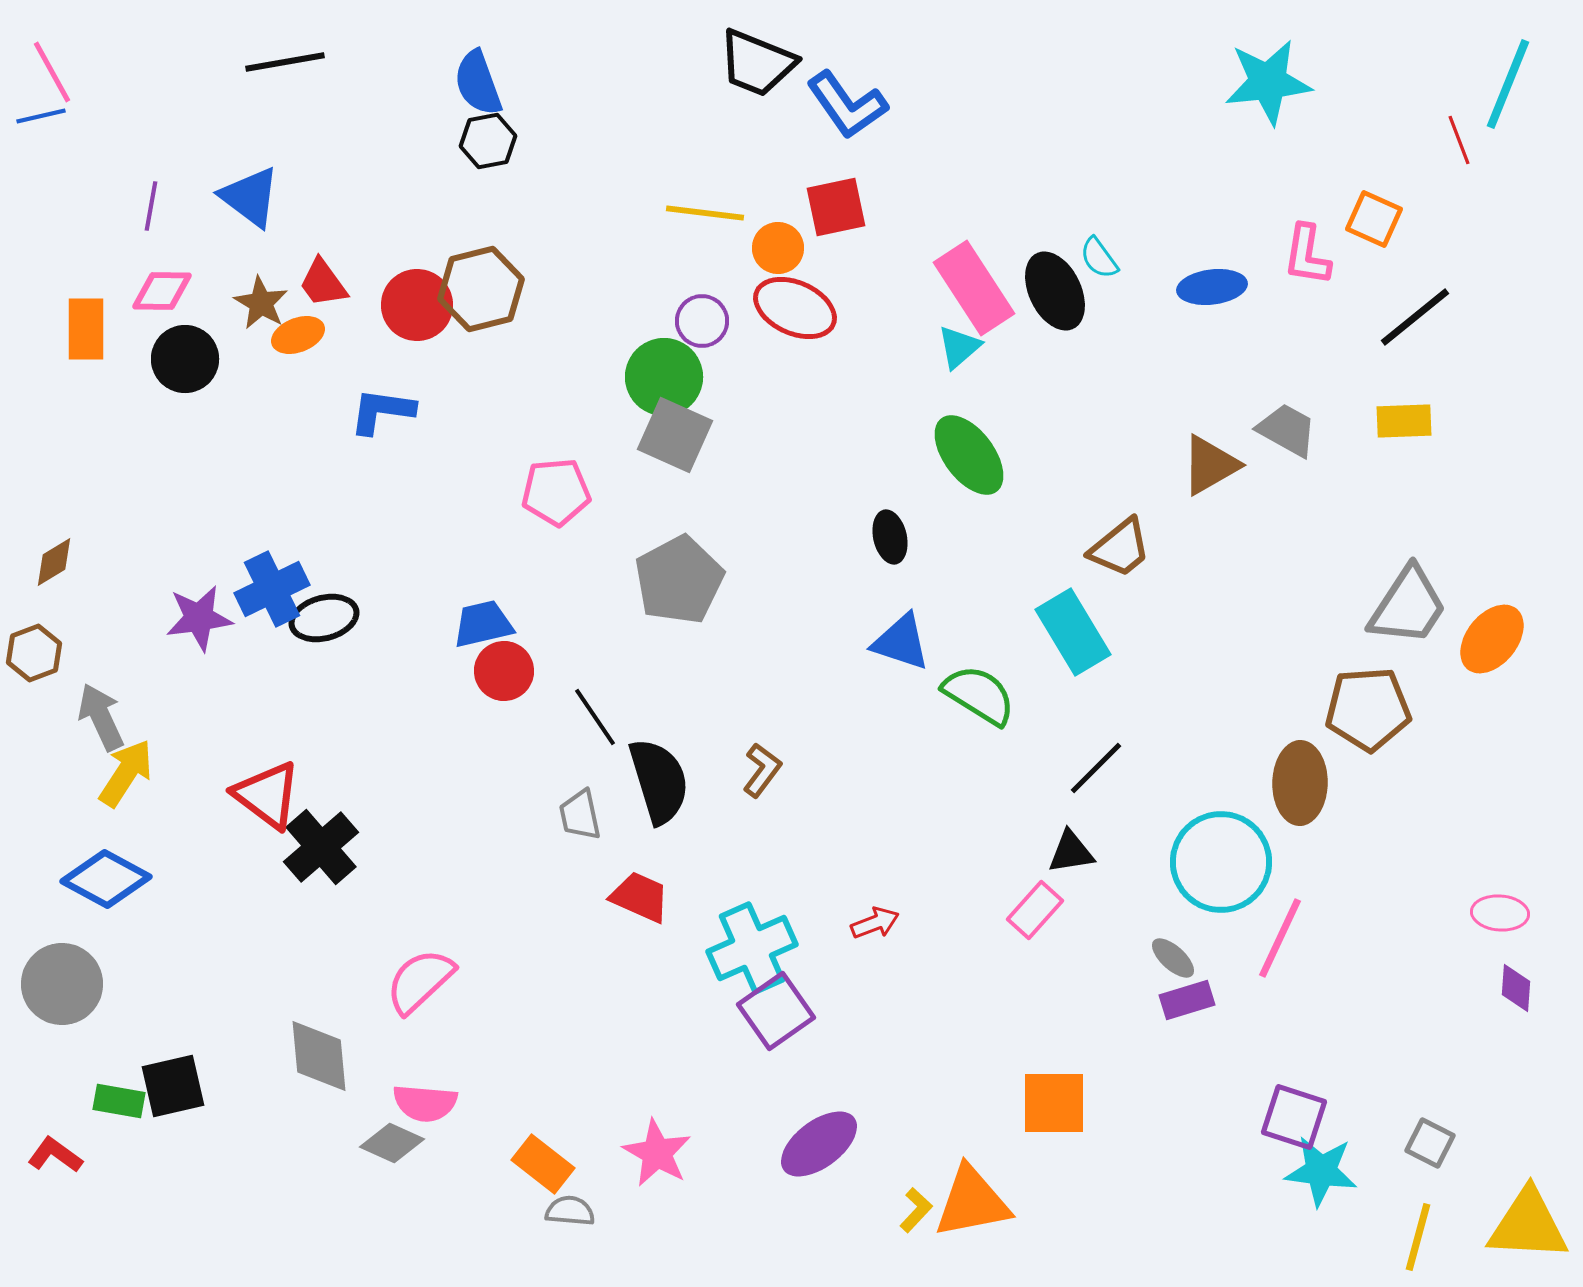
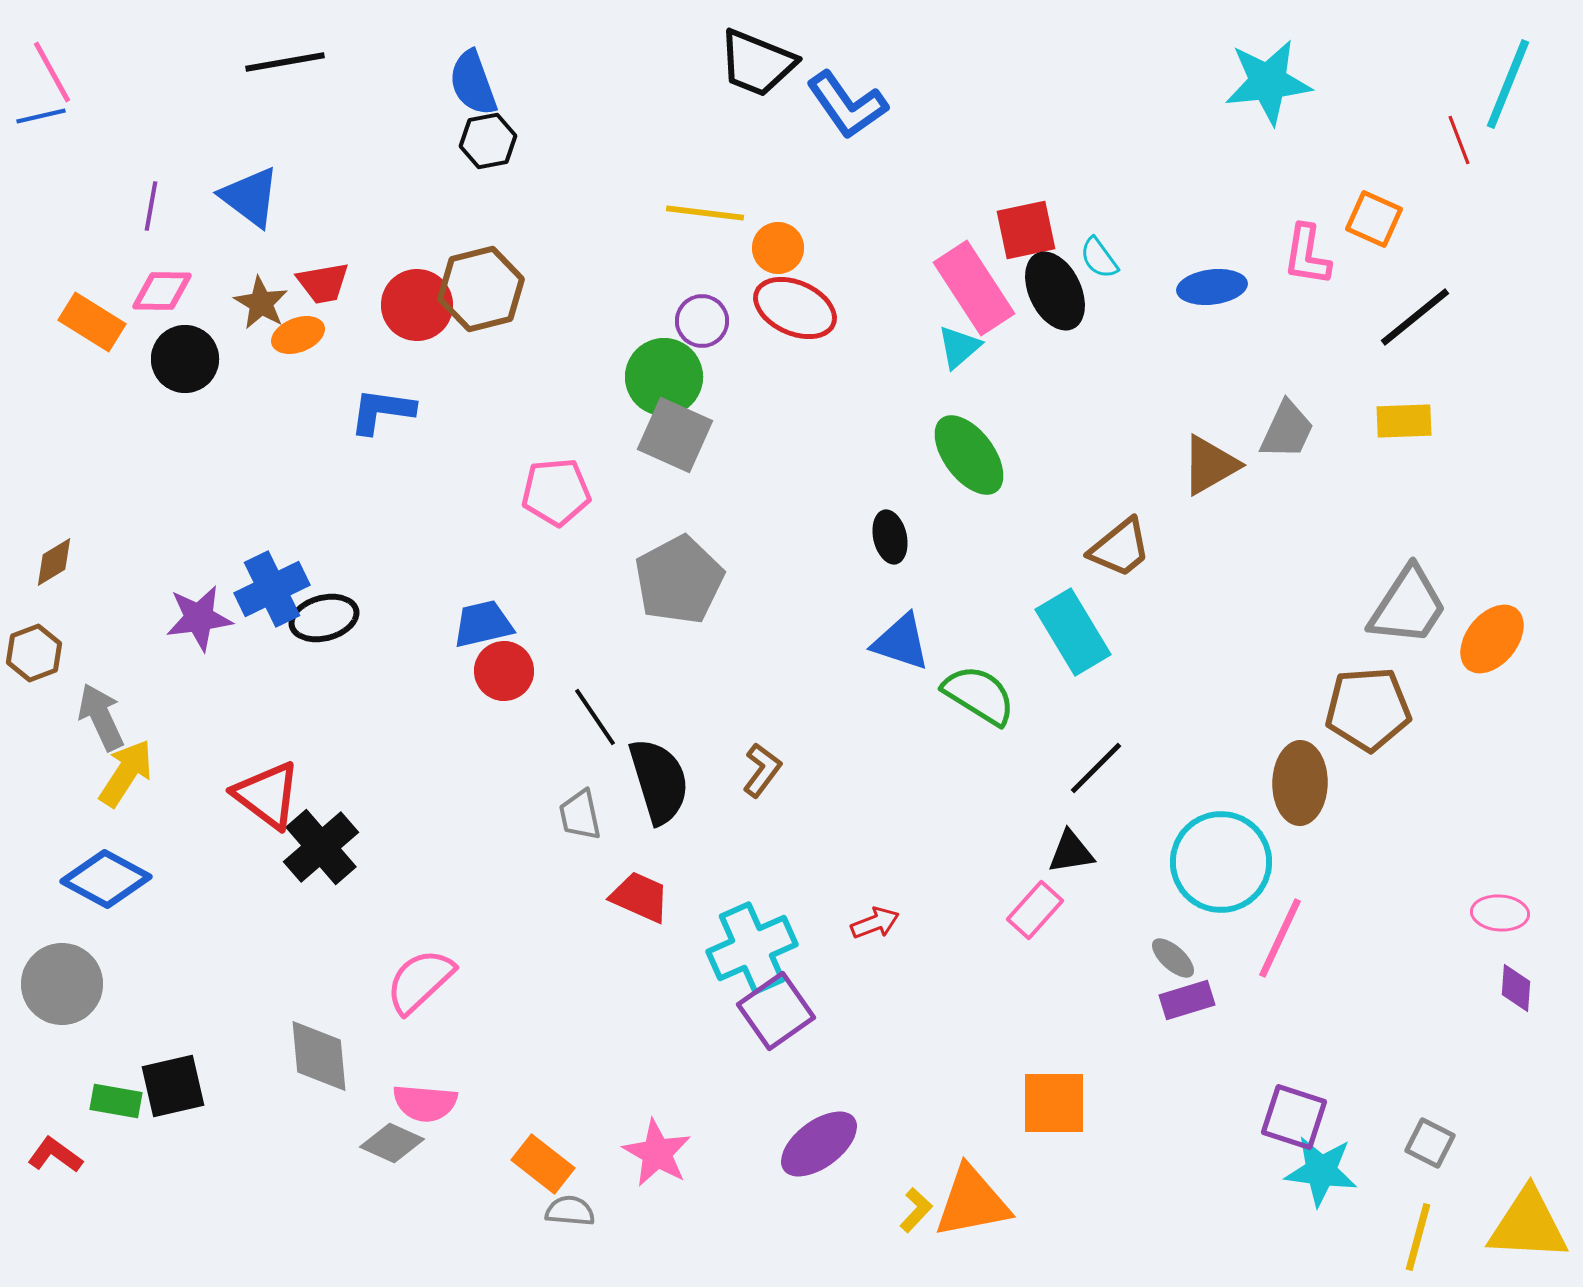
blue semicircle at (478, 83): moved 5 px left
red square at (836, 207): moved 190 px right, 23 px down
red trapezoid at (323, 283): rotated 64 degrees counterclockwise
orange rectangle at (86, 329): moved 6 px right, 7 px up; rotated 58 degrees counterclockwise
gray trapezoid at (1287, 430): rotated 86 degrees clockwise
green rectangle at (119, 1101): moved 3 px left
